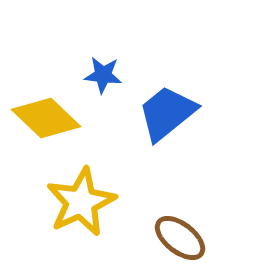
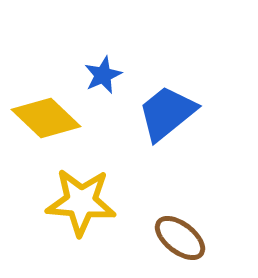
blue star: rotated 30 degrees counterclockwise
yellow star: rotated 30 degrees clockwise
